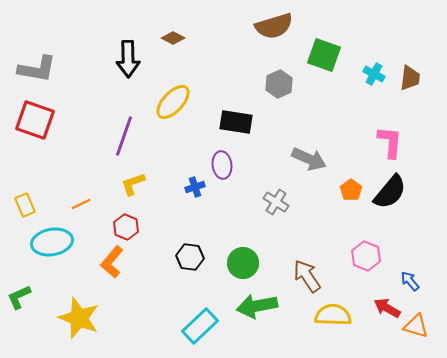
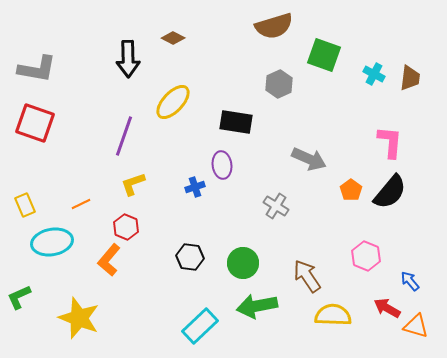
red square: moved 3 px down
gray cross: moved 4 px down
orange L-shape: moved 3 px left, 2 px up
